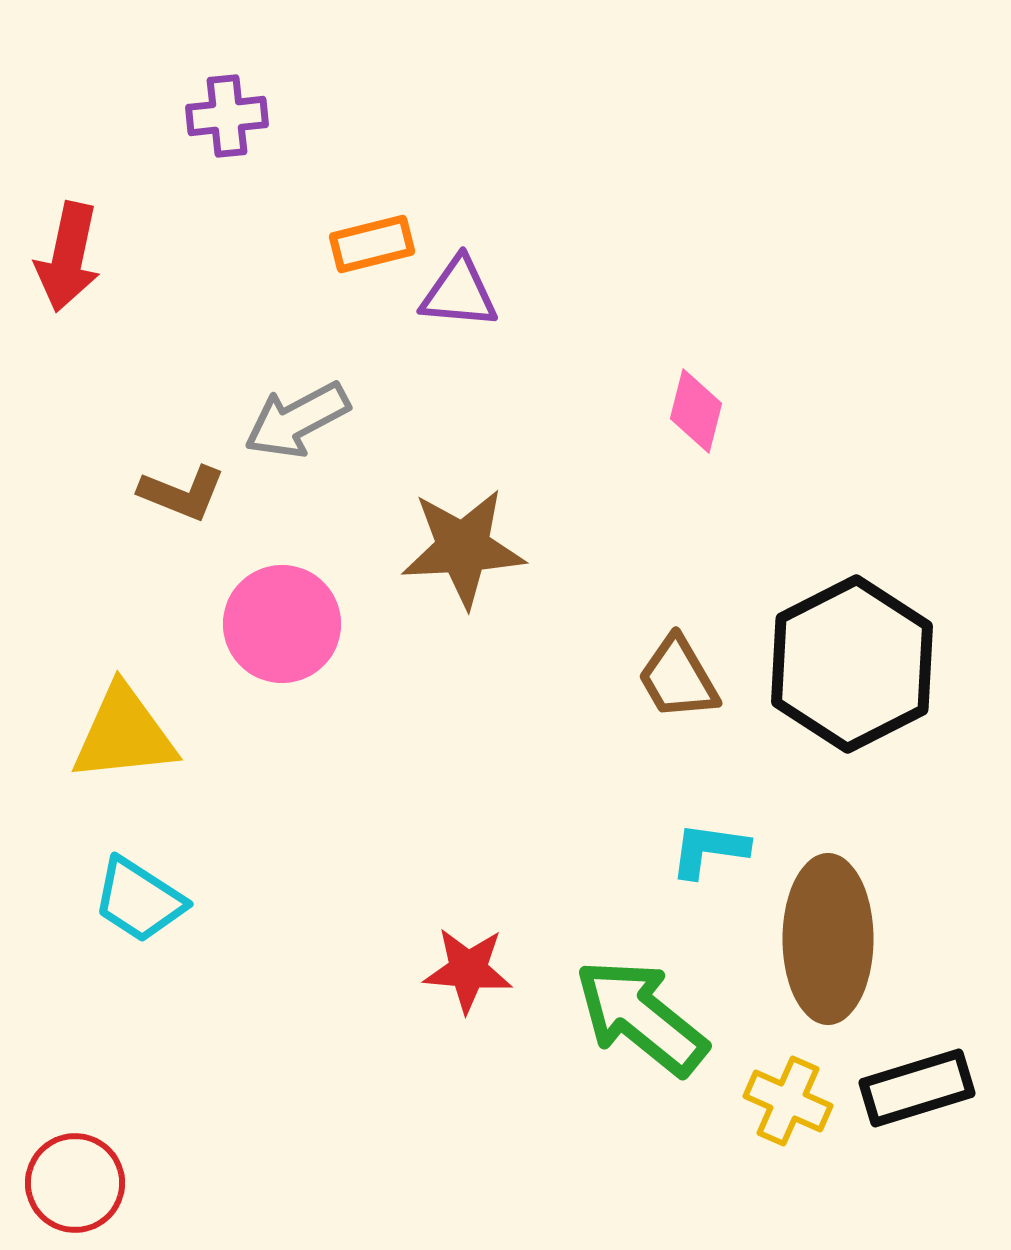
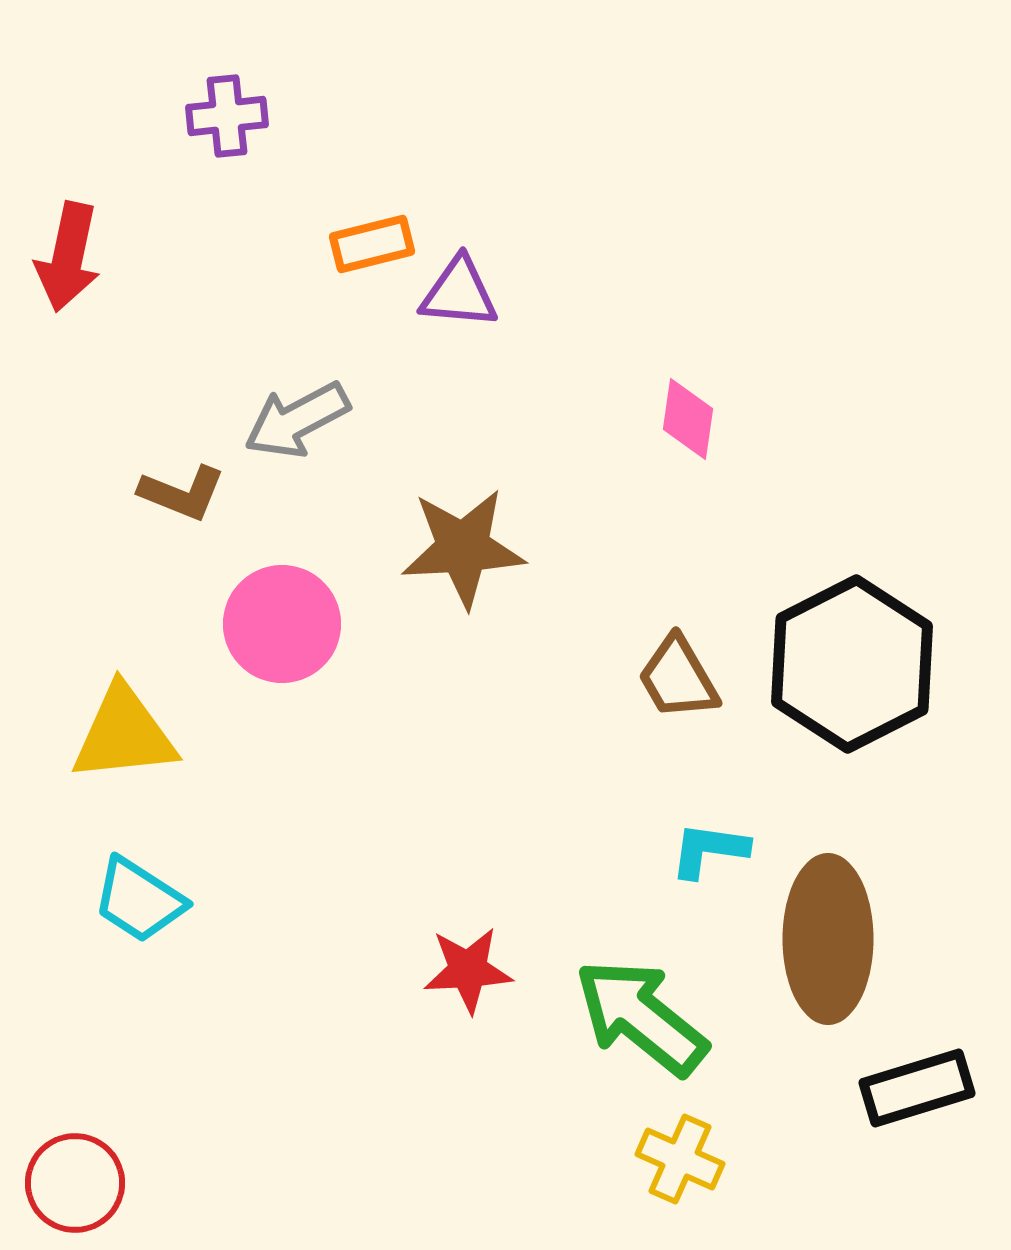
pink diamond: moved 8 px left, 8 px down; rotated 6 degrees counterclockwise
red star: rotated 8 degrees counterclockwise
yellow cross: moved 108 px left, 58 px down
